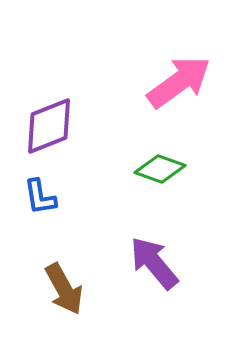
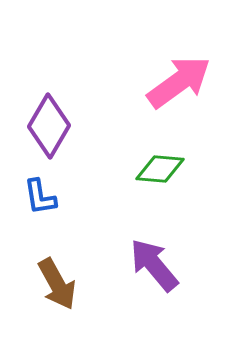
purple diamond: rotated 38 degrees counterclockwise
green diamond: rotated 15 degrees counterclockwise
purple arrow: moved 2 px down
brown arrow: moved 7 px left, 5 px up
